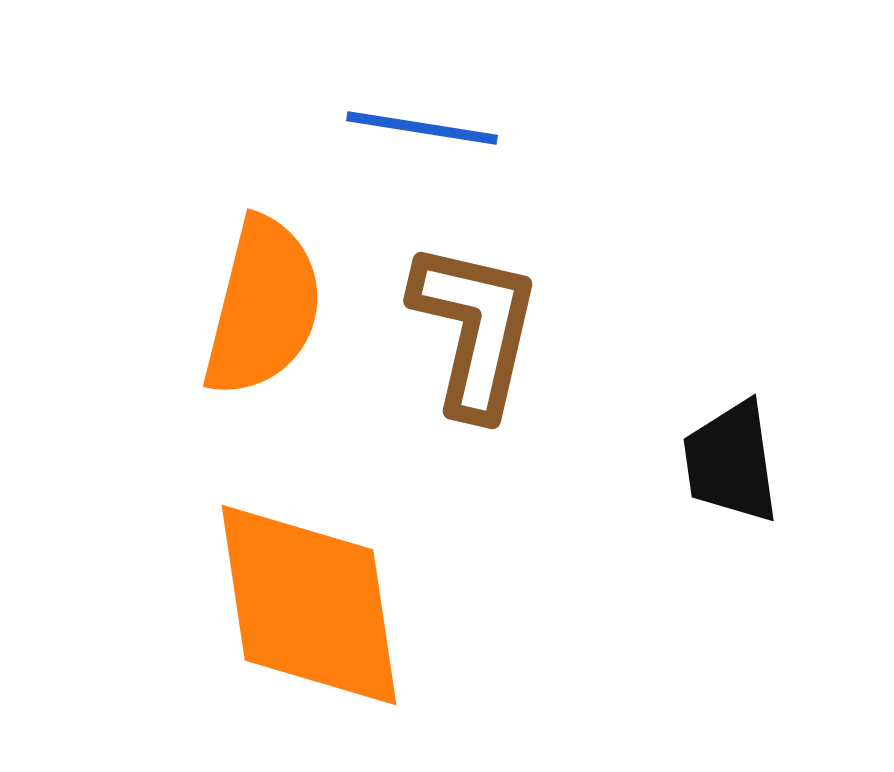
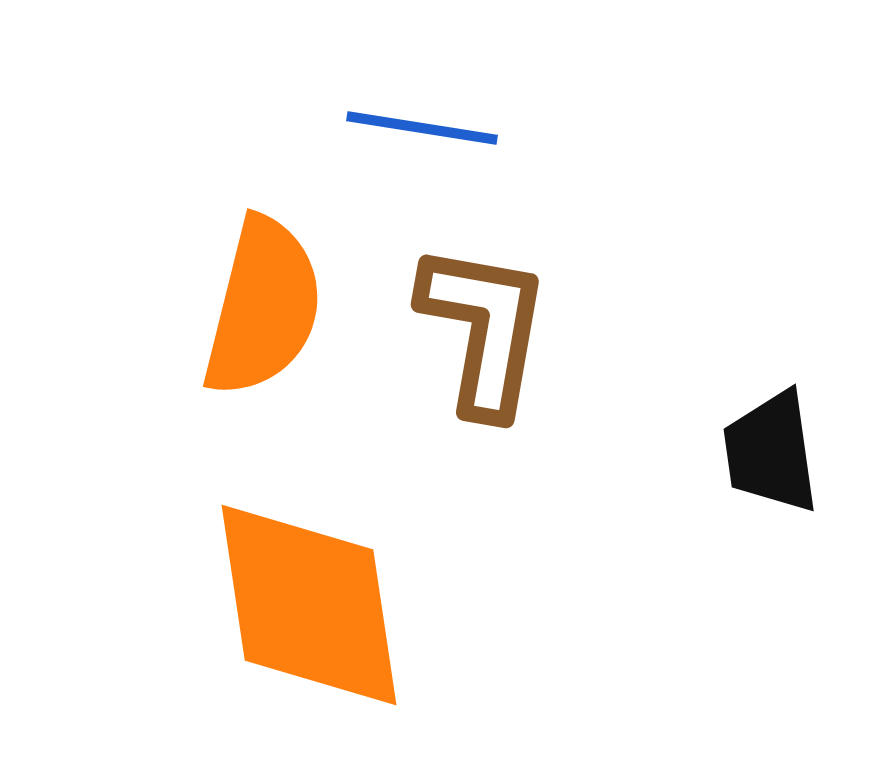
brown L-shape: moved 9 px right; rotated 3 degrees counterclockwise
black trapezoid: moved 40 px right, 10 px up
